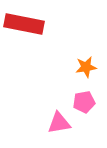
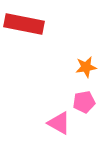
pink triangle: rotated 40 degrees clockwise
